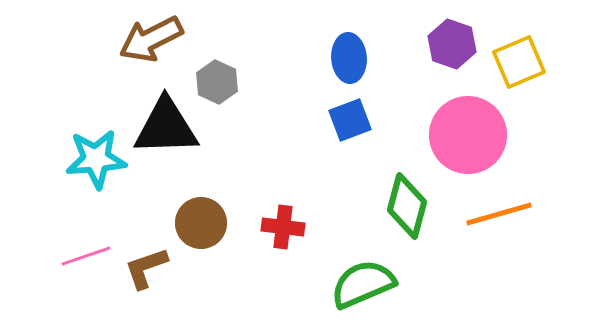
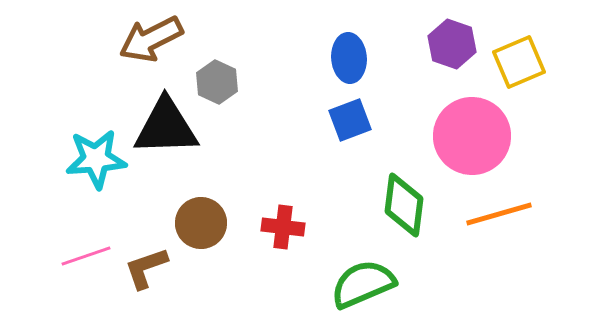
pink circle: moved 4 px right, 1 px down
green diamond: moved 3 px left, 1 px up; rotated 8 degrees counterclockwise
